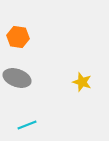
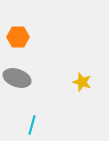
orange hexagon: rotated 10 degrees counterclockwise
cyan line: moved 5 px right; rotated 54 degrees counterclockwise
